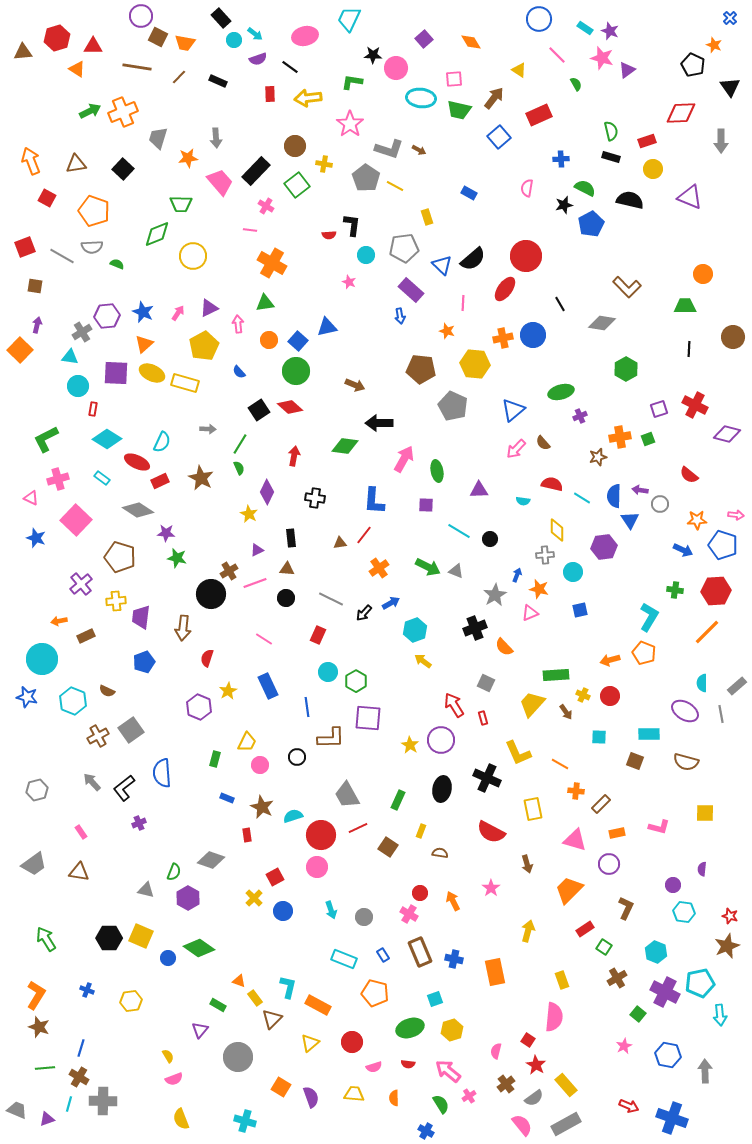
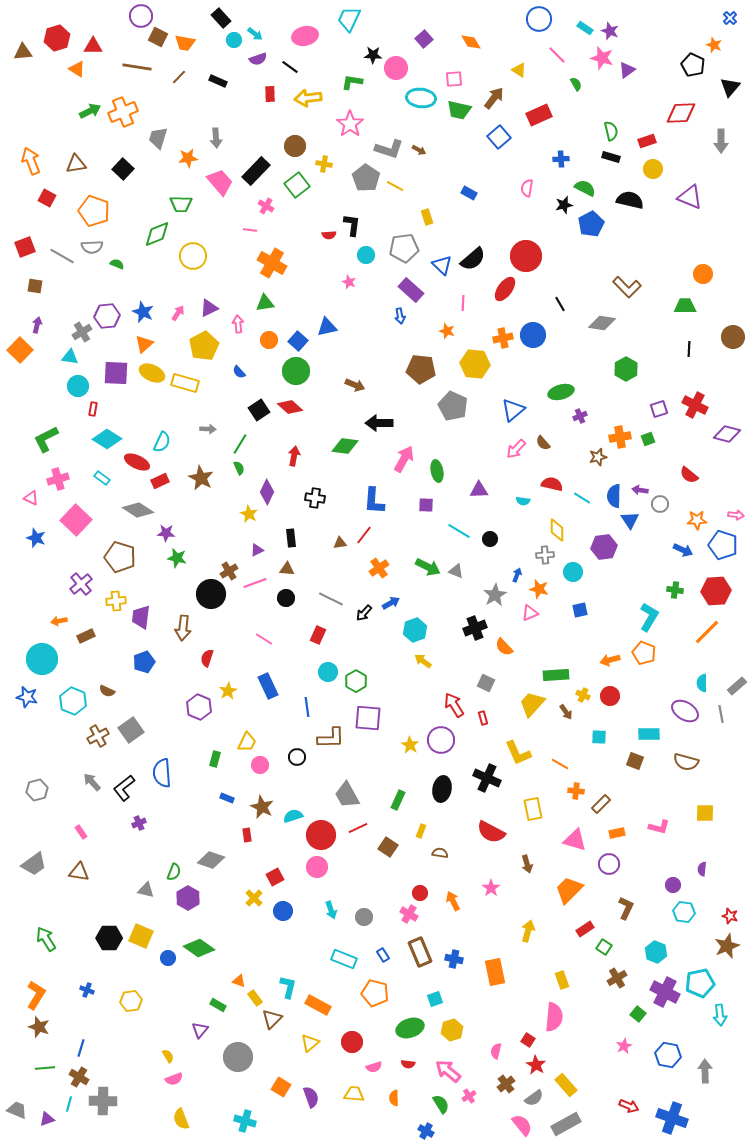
black triangle at (730, 87): rotated 15 degrees clockwise
